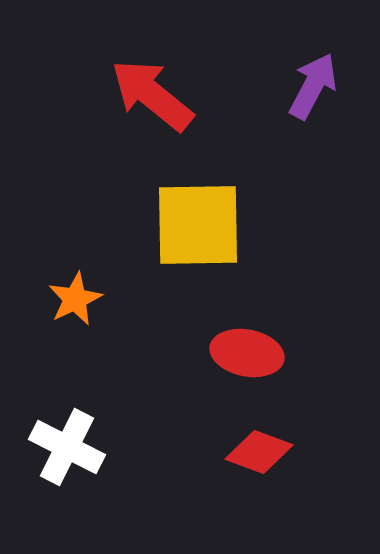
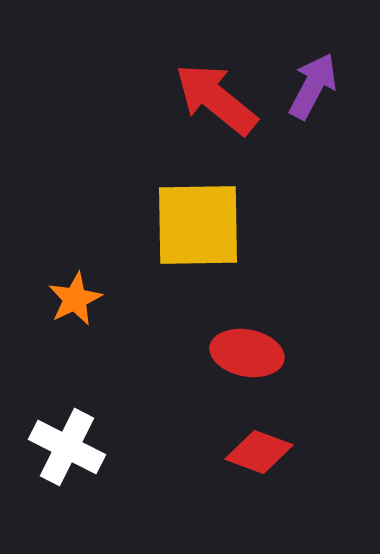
red arrow: moved 64 px right, 4 px down
